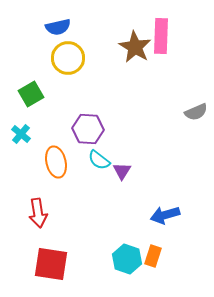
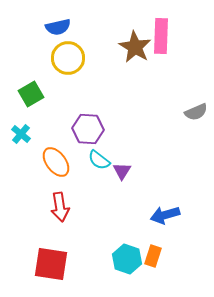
orange ellipse: rotated 24 degrees counterclockwise
red arrow: moved 22 px right, 6 px up
